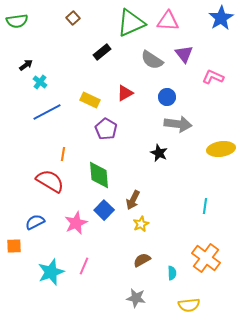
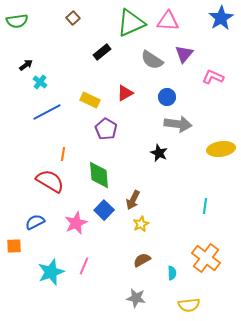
purple triangle: rotated 18 degrees clockwise
